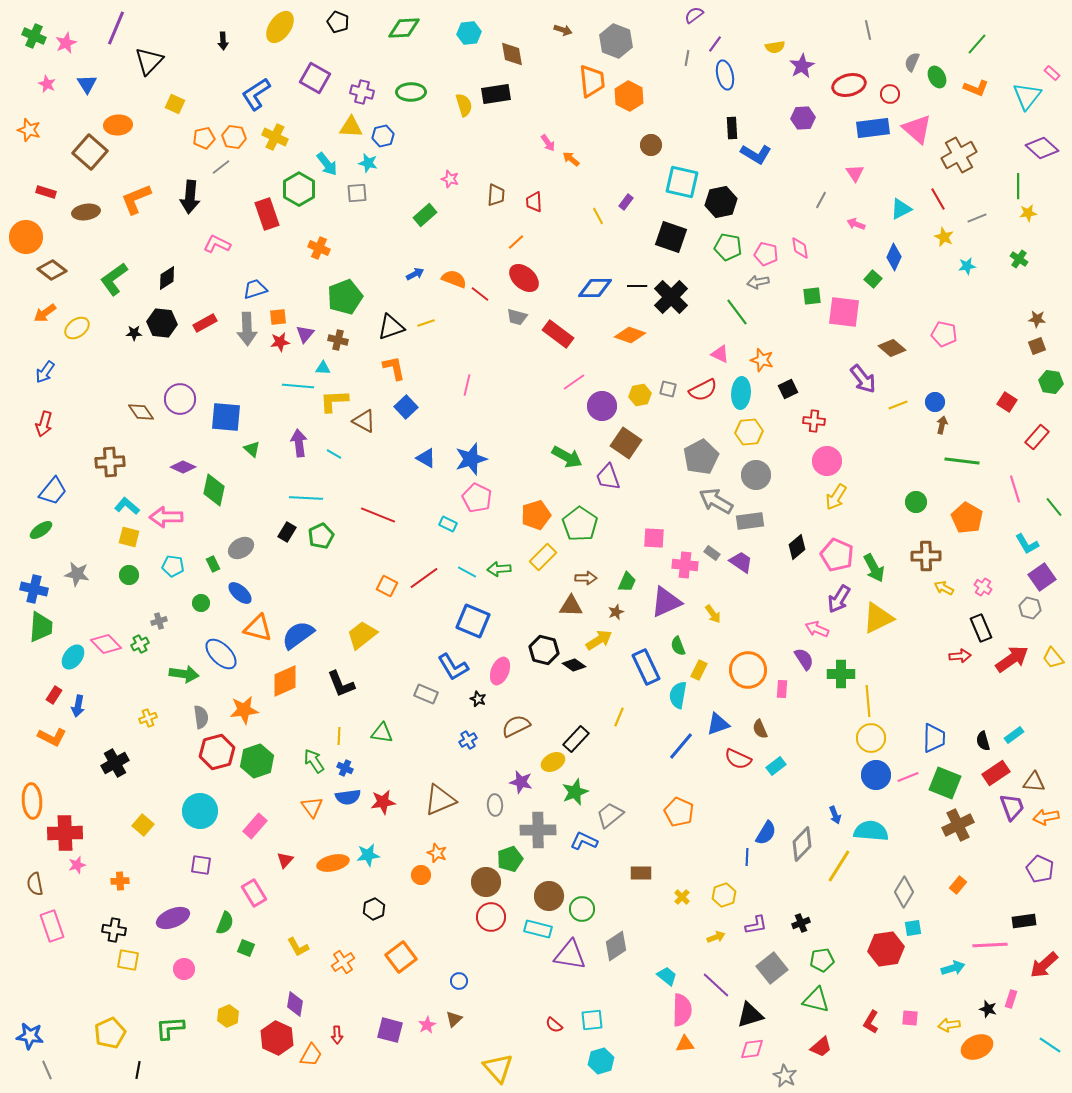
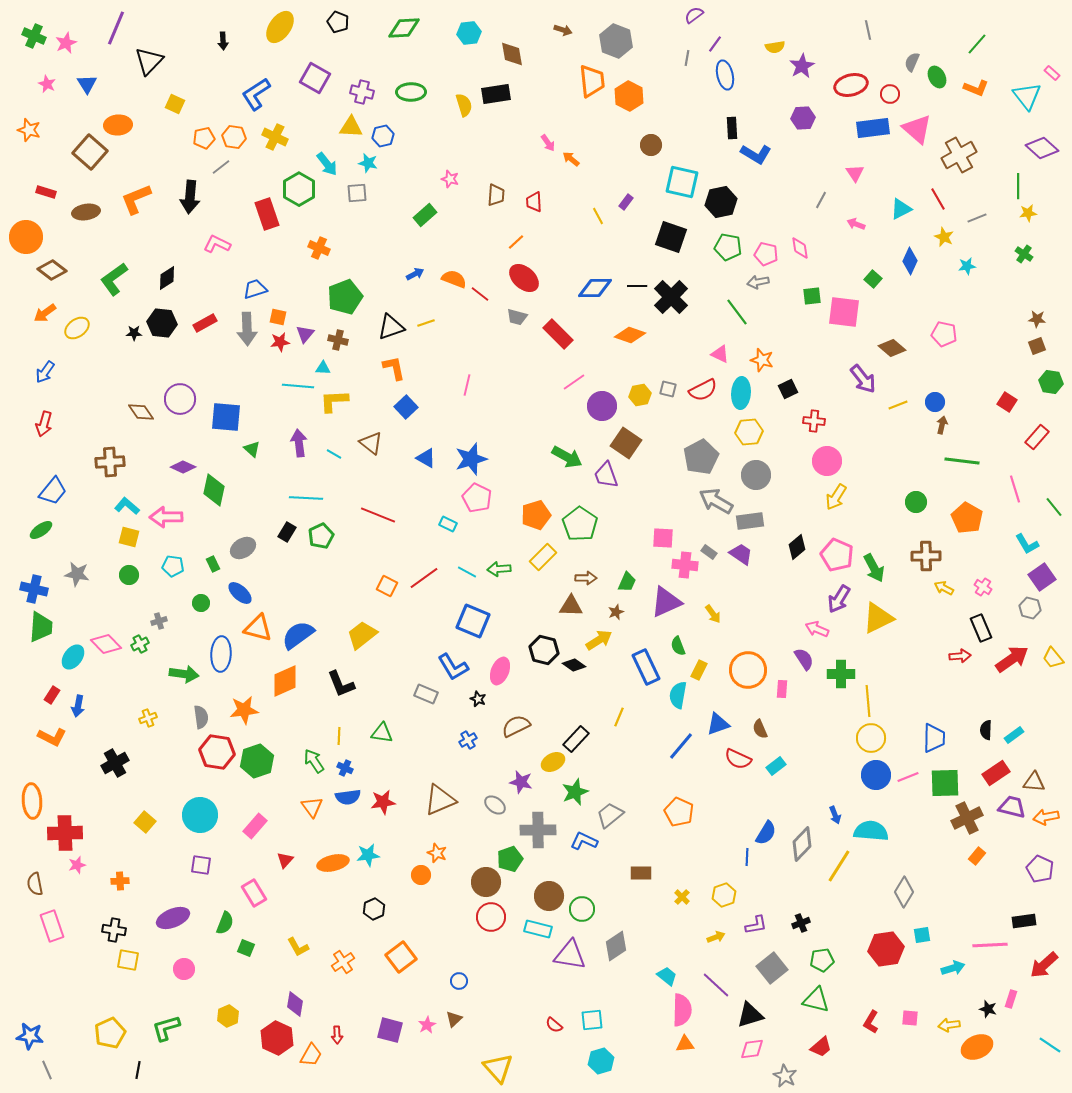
red ellipse at (849, 85): moved 2 px right
cyan triangle at (1027, 96): rotated 16 degrees counterclockwise
blue diamond at (894, 257): moved 16 px right, 4 px down
green cross at (1019, 259): moved 5 px right, 5 px up
orange square at (278, 317): rotated 18 degrees clockwise
red rectangle at (558, 334): rotated 8 degrees clockwise
brown triangle at (364, 421): moved 7 px right, 22 px down; rotated 10 degrees clockwise
purple trapezoid at (608, 477): moved 2 px left, 2 px up
pink square at (654, 538): moved 9 px right
gray ellipse at (241, 548): moved 2 px right
gray rectangle at (712, 553): moved 3 px left, 1 px up
purple trapezoid at (741, 562): moved 8 px up
blue ellipse at (221, 654): rotated 48 degrees clockwise
red rectangle at (54, 695): moved 2 px left
black semicircle at (983, 741): moved 3 px right, 11 px up; rotated 18 degrees clockwise
red hexagon at (217, 752): rotated 24 degrees clockwise
green square at (945, 783): rotated 24 degrees counterclockwise
gray ellipse at (495, 805): rotated 50 degrees counterclockwise
purple trapezoid at (1012, 807): rotated 56 degrees counterclockwise
cyan circle at (200, 811): moved 4 px down
yellow square at (143, 825): moved 2 px right, 3 px up
brown cross at (958, 825): moved 9 px right, 7 px up
orange rectangle at (958, 885): moved 19 px right, 29 px up
cyan square at (913, 928): moved 9 px right, 7 px down
green L-shape at (170, 1028): moved 4 px left; rotated 12 degrees counterclockwise
